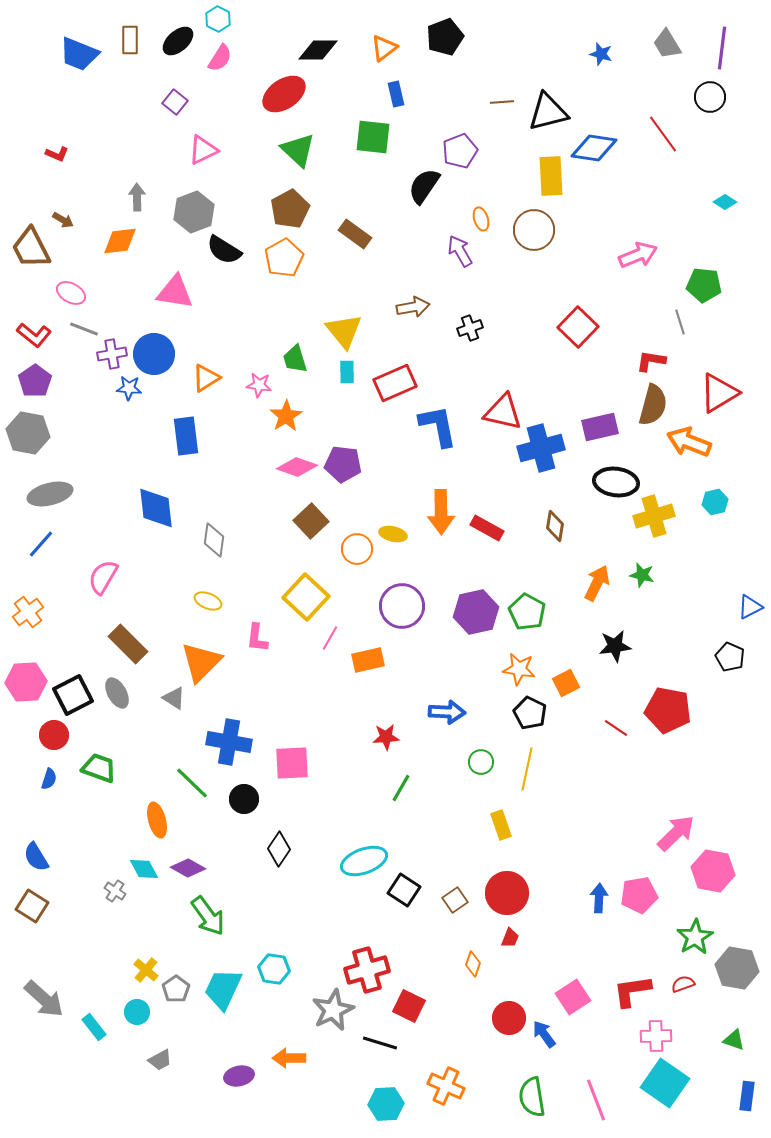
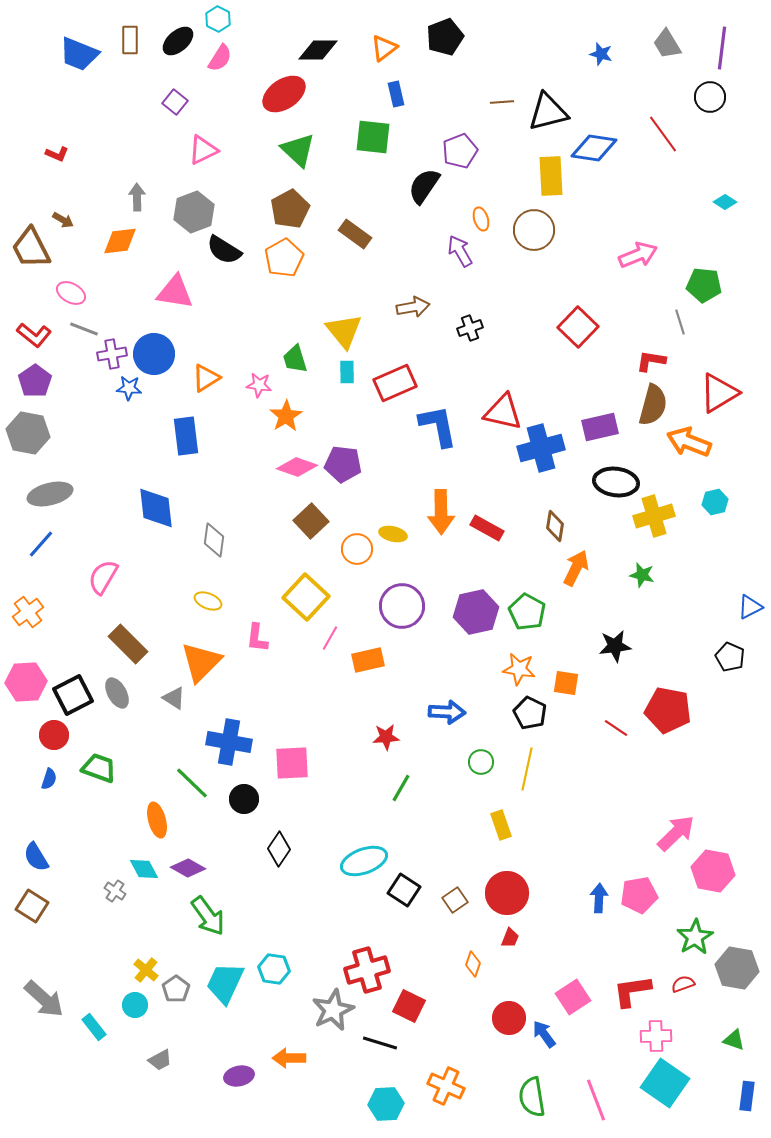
orange arrow at (597, 583): moved 21 px left, 15 px up
orange square at (566, 683): rotated 36 degrees clockwise
cyan trapezoid at (223, 989): moved 2 px right, 6 px up
cyan circle at (137, 1012): moved 2 px left, 7 px up
